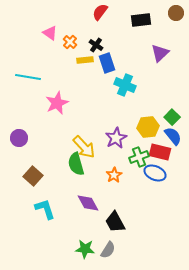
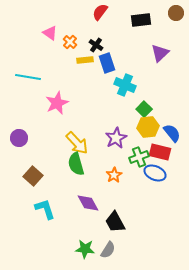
green square: moved 28 px left, 8 px up
blue semicircle: moved 1 px left, 3 px up
yellow arrow: moved 7 px left, 4 px up
